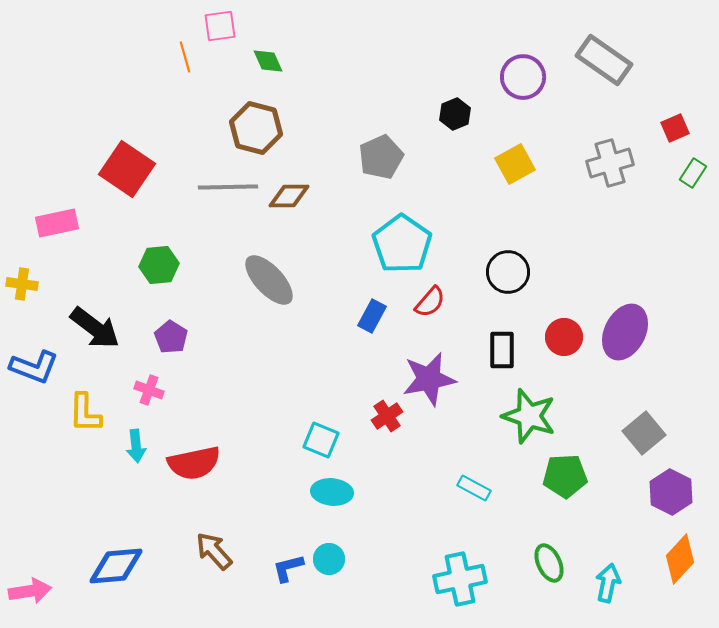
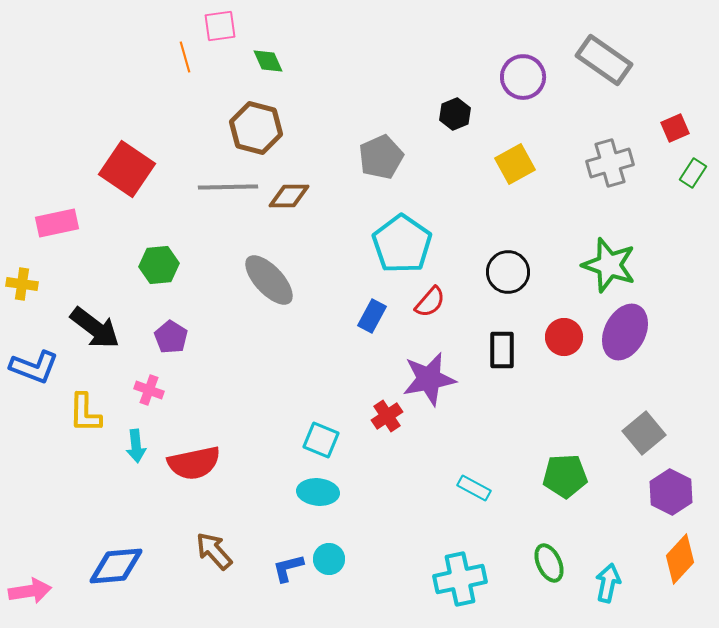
green star at (529, 416): moved 80 px right, 151 px up
cyan ellipse at (332, 492): moved 14 px left
